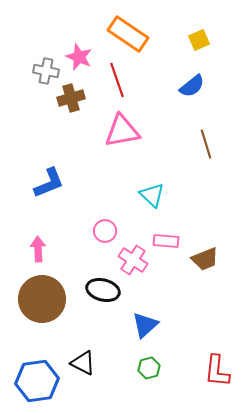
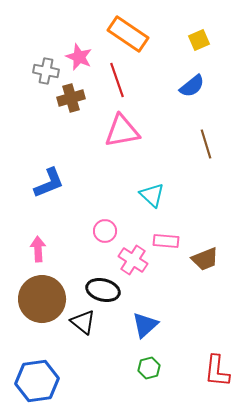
black triangle: moved 41 px up; rotated 12 degrees clockwise
